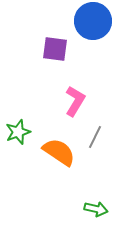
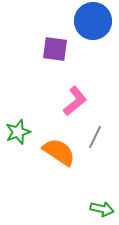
pink L-shape: rotated 20 degrees clockwise
green arrow: moved 6 px right
